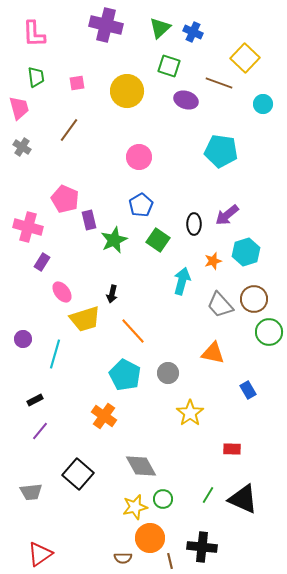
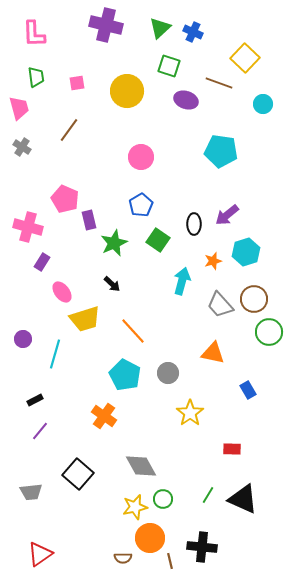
pink circle at (139, 157): moved 2 px right
green star at (114, 240): moved 3 px down
black arrow at (112, 294): moved 10 px up; rotated 60 degrees counterclockwise
